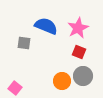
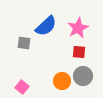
blue semicircle: rotated 115 degrees clockwise
red square: rotated 16 degrees counterclockwise
pink square: moved 7 px right, 1 px up
